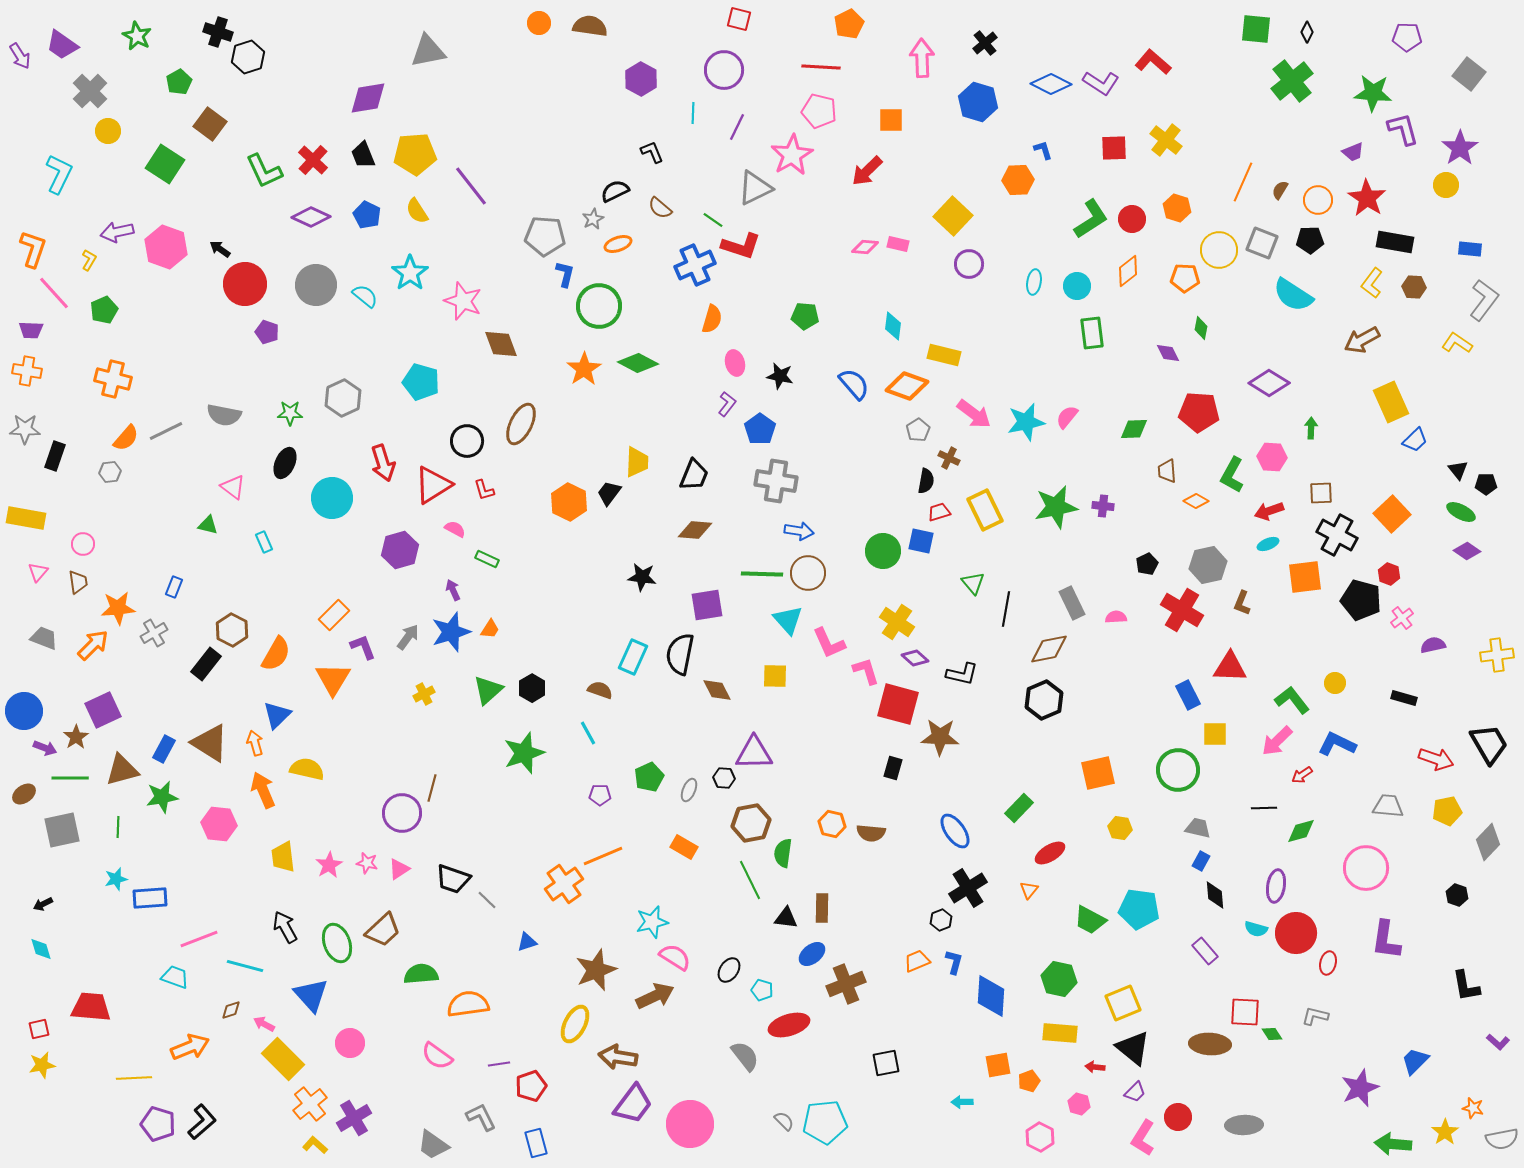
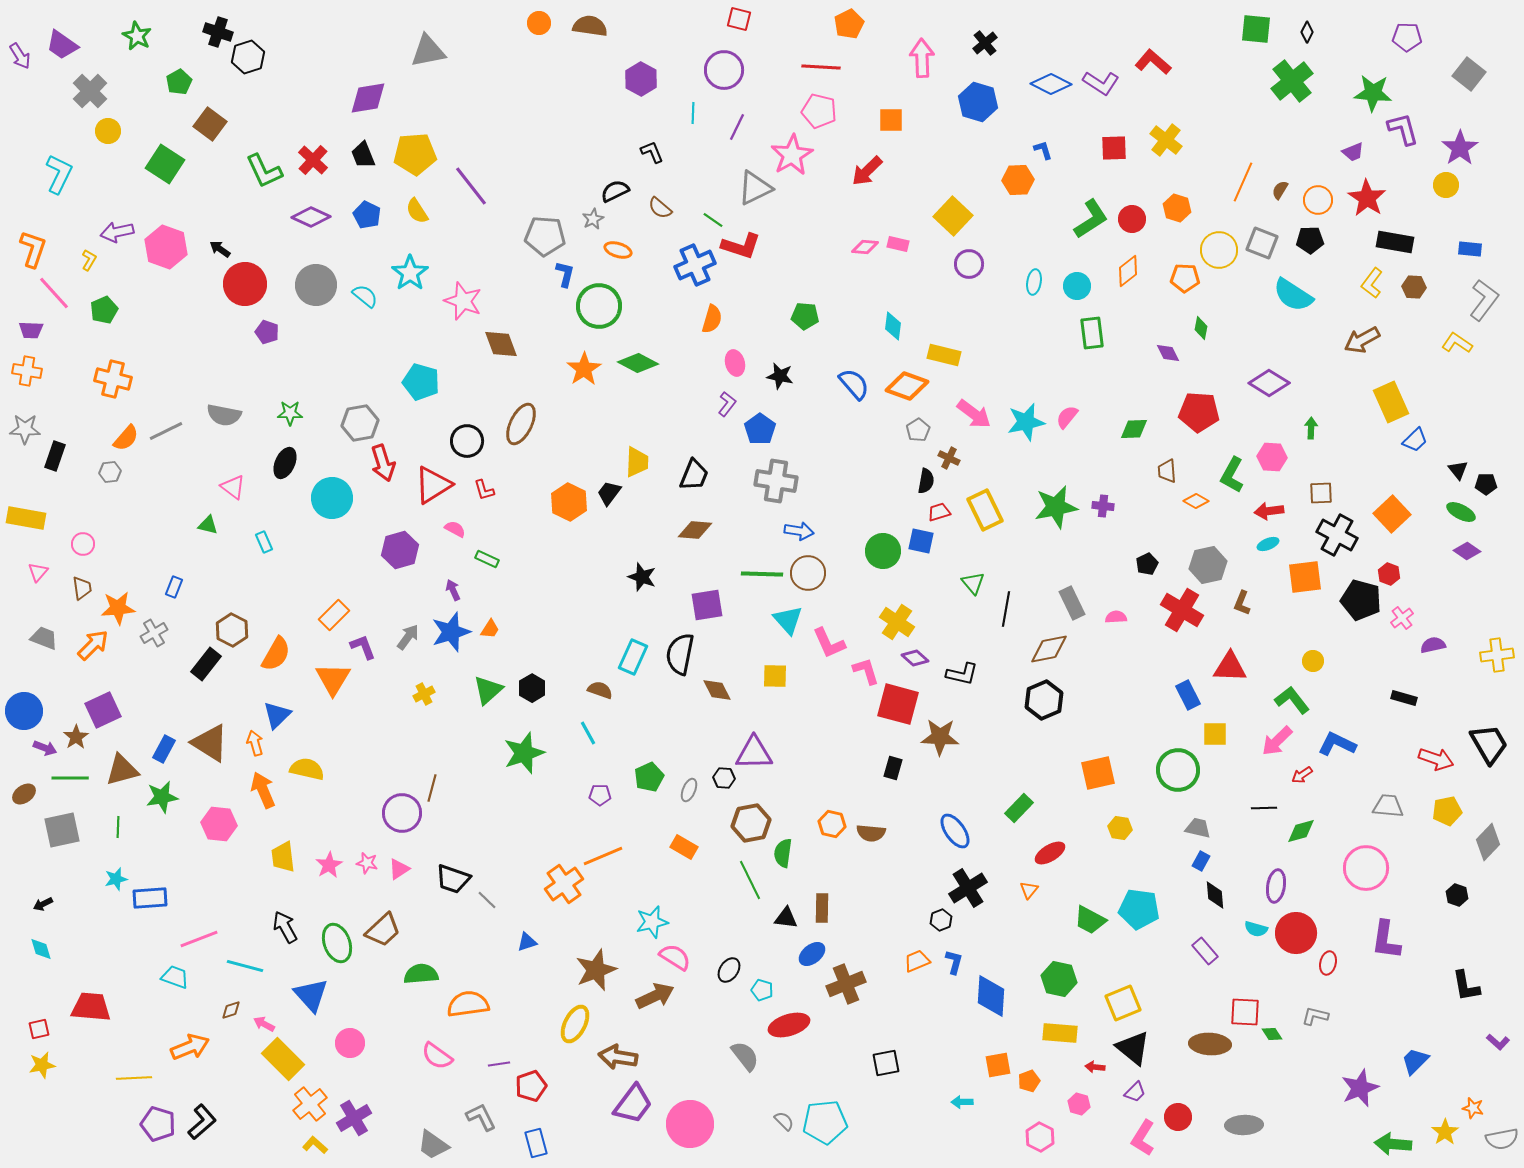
orange ellipse at (618, 244): moved 6 px down; rotated 36 degrees clockwise
gray hexagon at (343, 398): moved 17 px right, 25 px down; rotated 15 degrees clockwise
red arrow at (1269, 511): rotated 12 degrees clockwise
black star at (642, 577): rotated 12 degrees clockwise
brown trapezoid at (78, 582): moved 4 px right, 6 px down
yellow circle at (1335, 683): moved 22 px left, 22 px up
